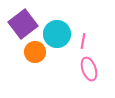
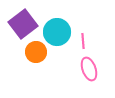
cyan circle: moved 2 px up
pink line: rotated 14 degrees counterclockwise
orange circle: moved 1 px right
